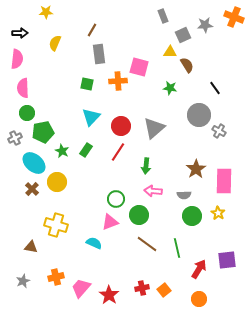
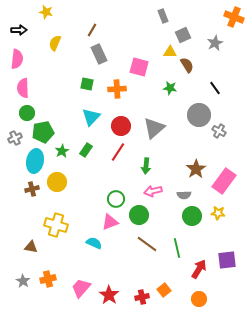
yellow star at (46, 12): rotated 16 degrees clockwise
gray star at (205, 25): moved 10 px right, 18 px down; rotated 21 degrees counterclockwise
black arrow at (20, 33): moved 1 px left, 3 px up
gray rectangle at (99, 54): rotated 18 degrees counterclockwise
orange cross at (118, 81): moved 1 px left, 8 px down
green star at (62, 151): rotated 16 degrees clockwise
cyan ellipse at (34, 163): moved 1 px right, 2 px up; rotated 60 degrees clockwise
pink rectangle at (224, 181): rotated 35 degrees clockwise
brown cross at (32, 189): rotated 32 degrees clockwise
pink arrow at (153, 191): rotated 18 degrees counterclockwise
yellow star at (218, 213): rotated 24 degrees counterclockwise
orange cross at (56, 277): moved 8 px left, 2 px down
gray star at (23, 281): rotated 16 degrees counterclockwise
red cross at (142, 288): moved 9 px down
